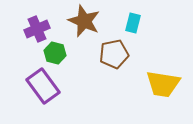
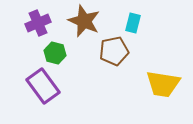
purple cross: moved 1 px right, 6 px up
brown pentagon: moved 3 px up
